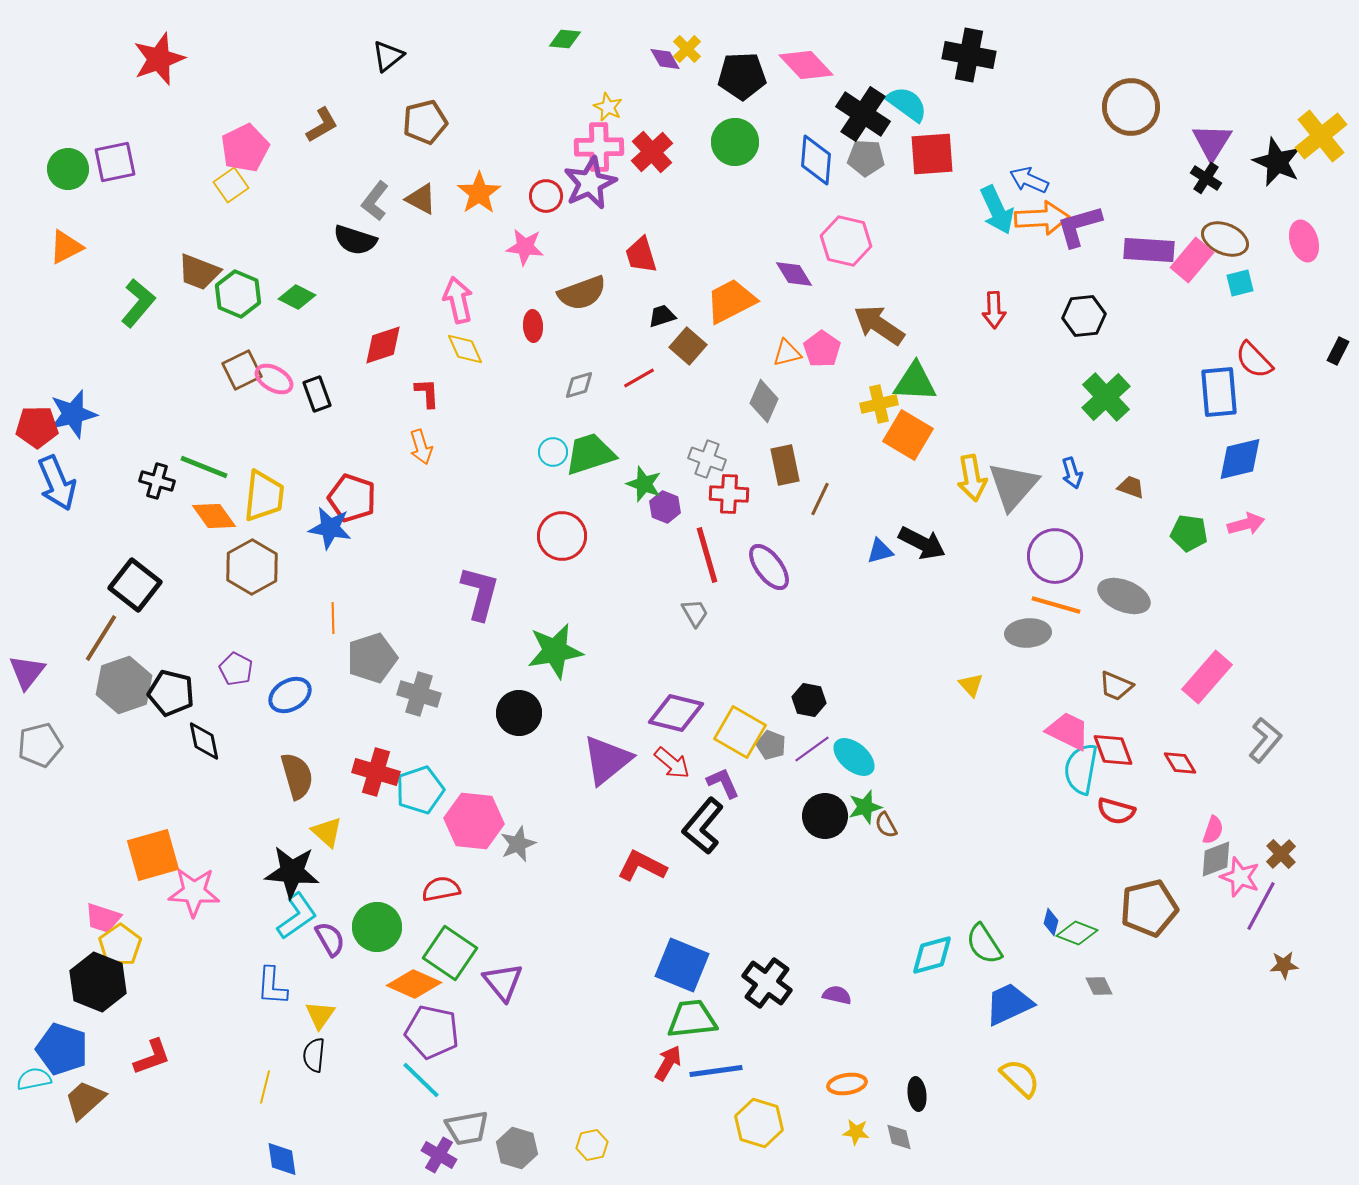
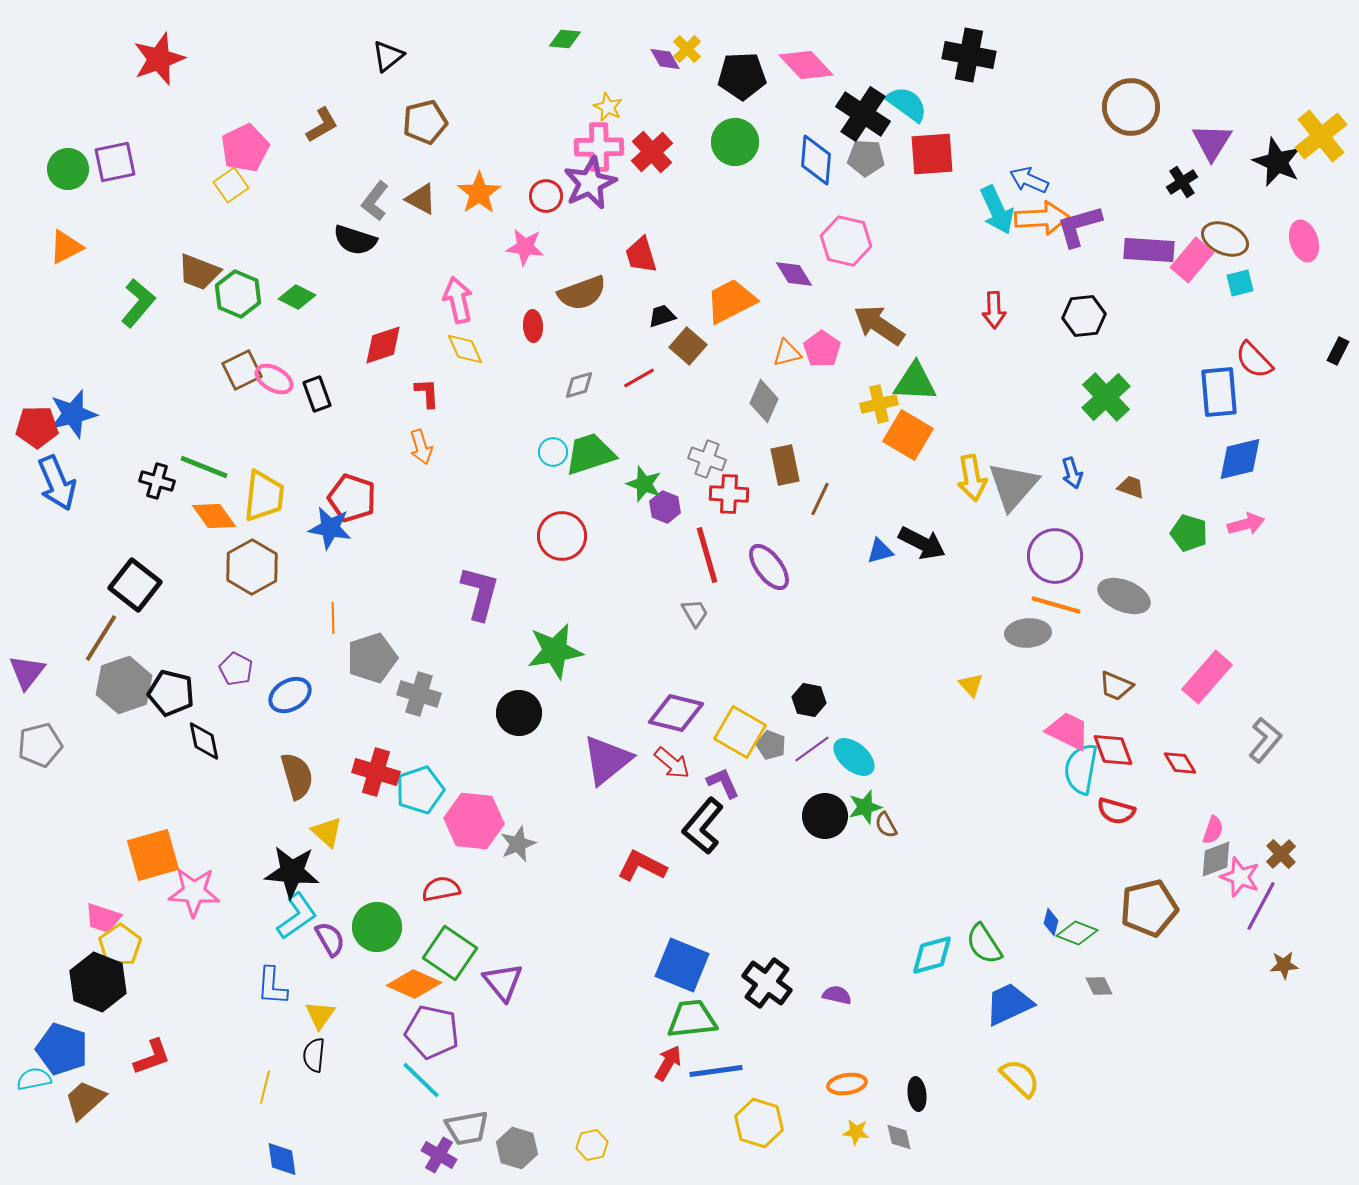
black cross at (1206, 178): moved 24 px left, 4 px down; rotated 24 degrees clockwise
green pentagon at (1189, 533): rotated 9 degrees clockwise
